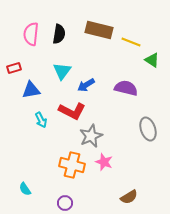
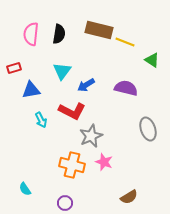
yellow line: moved 6 px left
